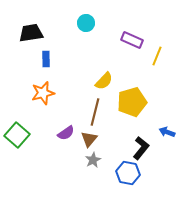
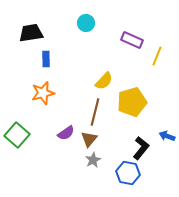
blue arrow: moved 4 px down
